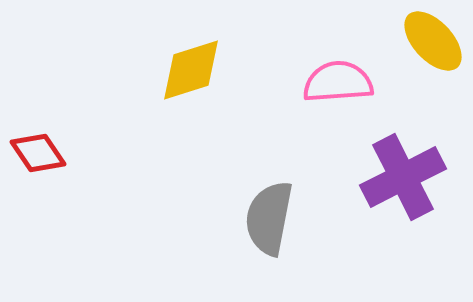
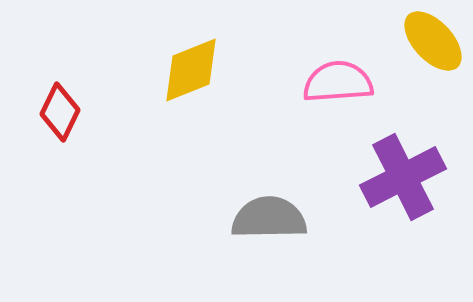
yellow diamond: rotated 4 degrees counterclockwise
red diamond: moved 22 px right, 41 px up; rotated 60 degrees clockwise
gray semicircle: rotated 78 degrees clockwise
